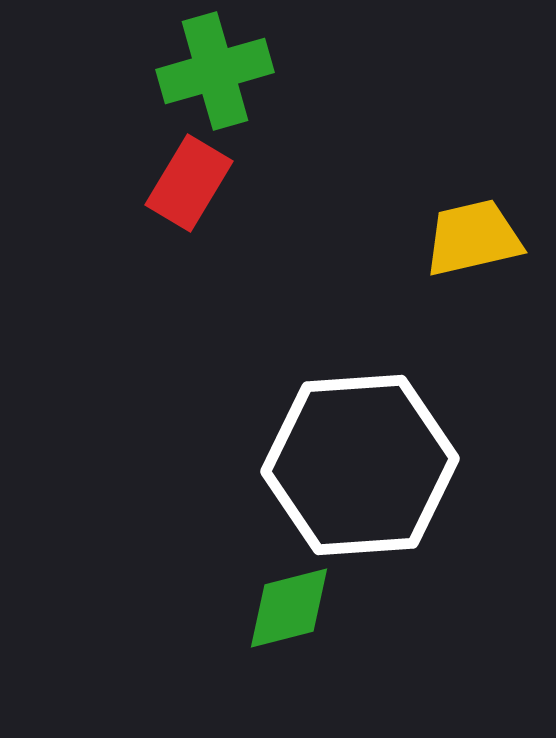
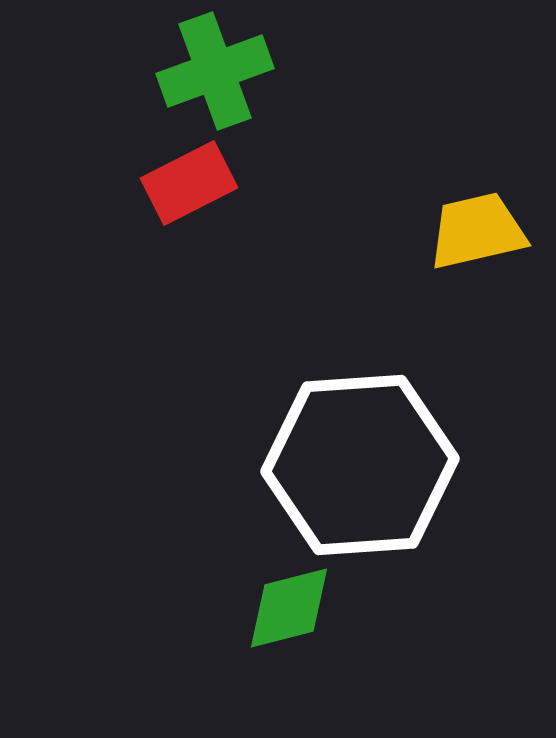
green cross: rotated 4 degrees counterclockwise
red rectangle: rotated 32 degrees clockwise
yellow trapezoid: moved 4 px right, 7 px up
